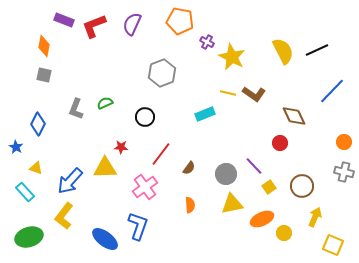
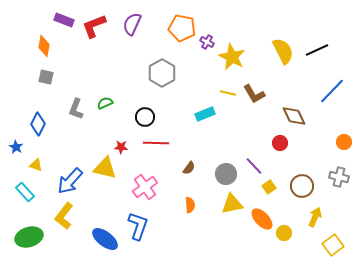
orange pentagon at (180, 21): moved 2 px right, 7 px down
gray hexagon at (162, 73): rotated 8 degrees counterclockwise
gray square at (44, 75): moved 2 px right, 2 px down
brown L-shape at (254, 94): rotated 25 degrees clockwise
red line at (161, 154): moved 5 px left, 11 px up; rotated 55 degrees clockwise
yellow triangle at (36, 168): moved 3 px up
yellow triangle at (105, 168): rotated 15 degrees clockwise
gray cross at (344, 172): moved 5 px left, 5 px down
orange ellipse at (262, 219): rotated 70 degrees clockwise
yellow square at (333, 245): rotated 30 degrees clockwise
